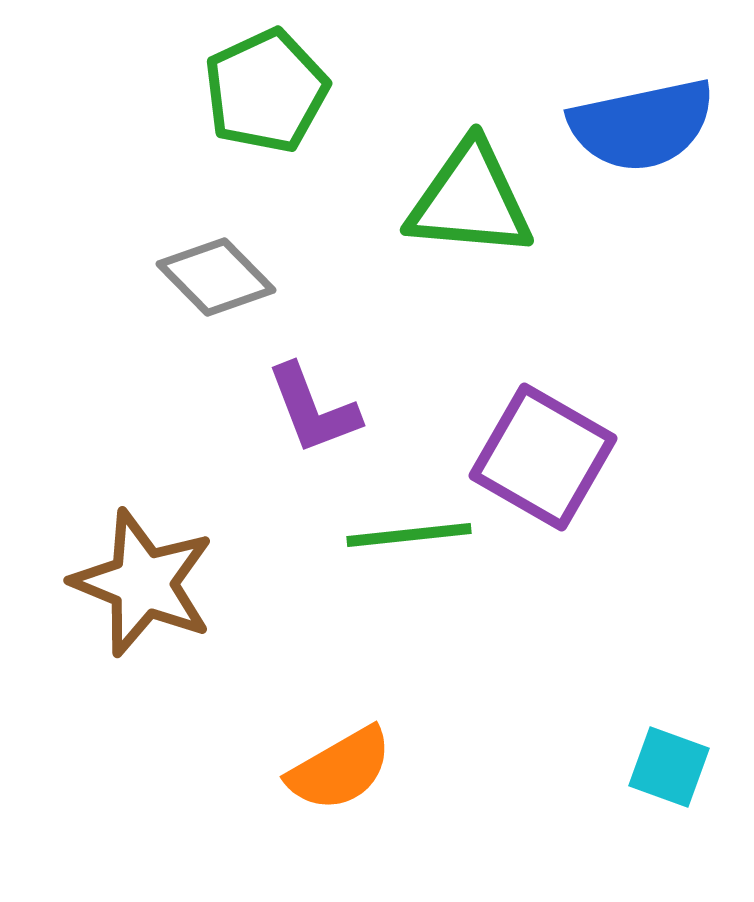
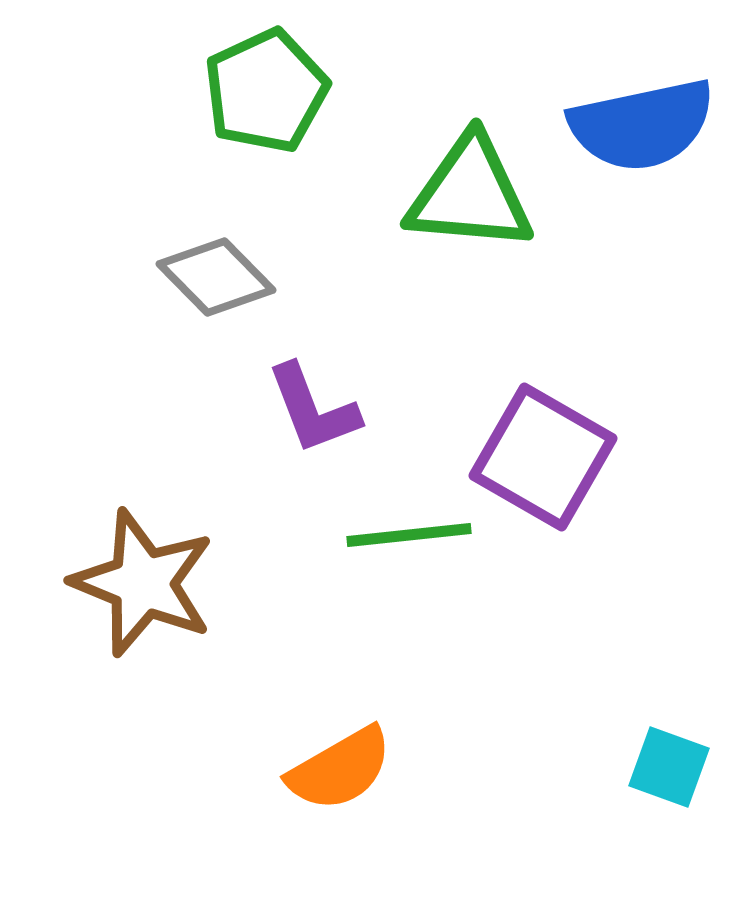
green triangle: moved 6 px up
